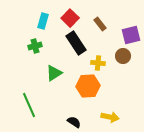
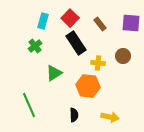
purple square: moved 12 px up; rotated 18 degrees clockwise
green cross: rotated 24 degrees counterclockwise
orange hexagon: rotated 10 degrees clockwise
black semicircle: moved 7 px up; rotated 56 degrees clockwise
